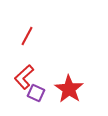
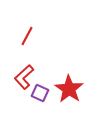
purple square: moved 4 px right
